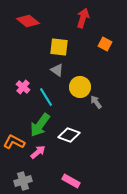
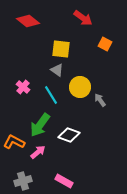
red arrow: rotated 108 degrees clockwise
yellow square: moved 2 px right, 2 px down
cyan line: moved 5 px right, 2 px up
gray arrow: moved 4 px right, 2 px up
pink rectangle: moved 7 px left
